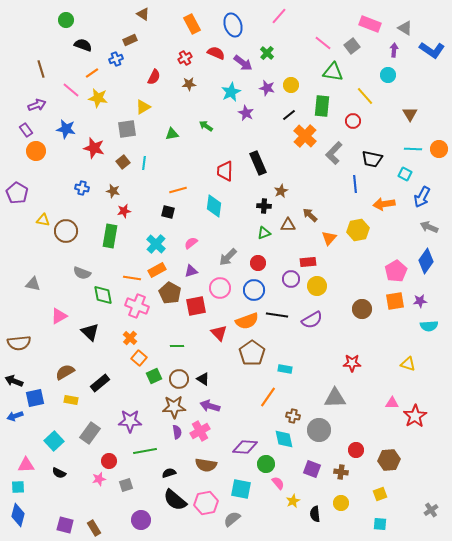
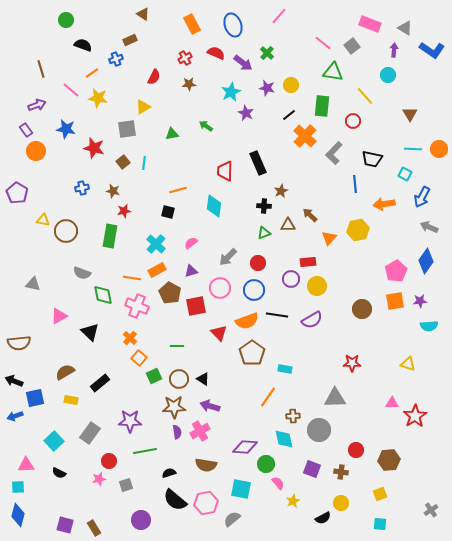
blue cross at (82, 188): rotated 24 degrees counterclockwise
brown cross at (293, 416): rotated 16 degrees counterclockwise
black semicircle at (315, 514): moved 8 px right, 4 px down; rotated 112 degrees counterclockwise
